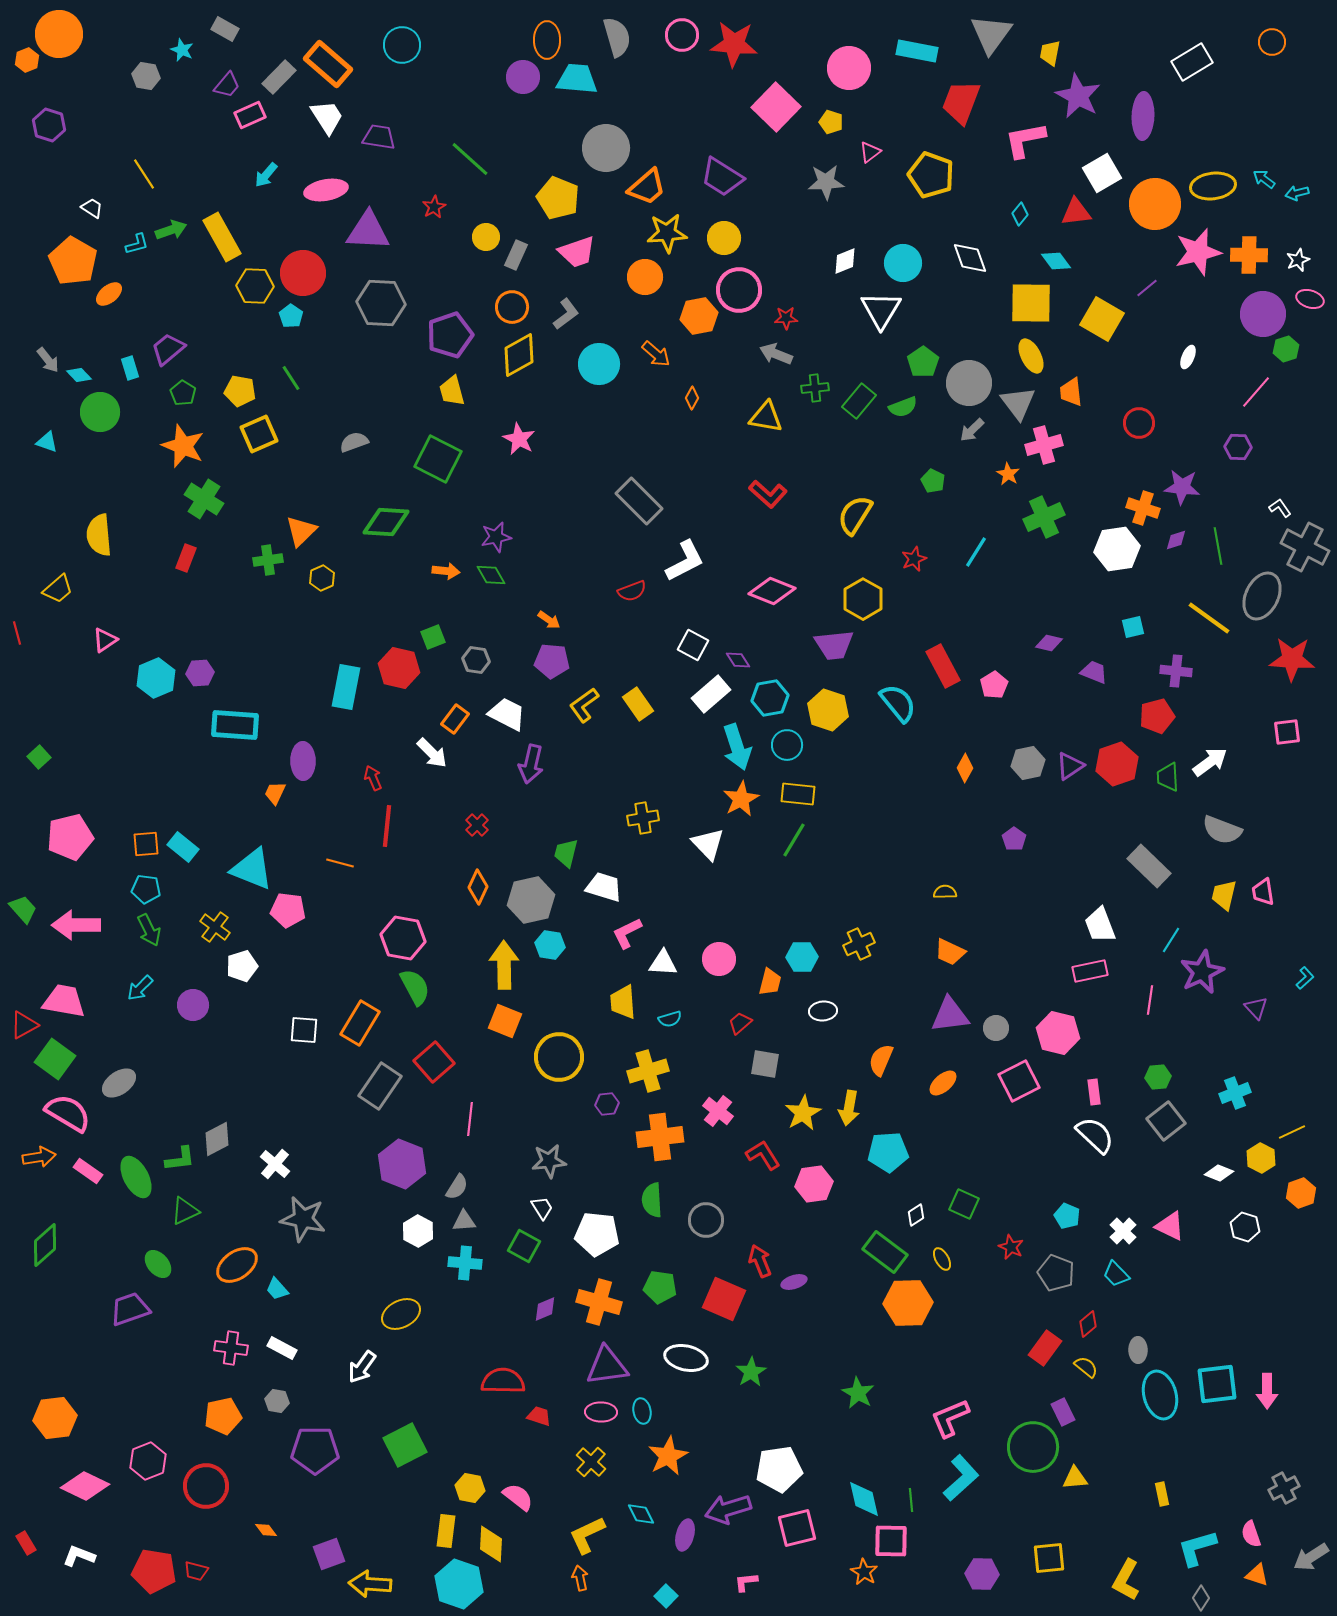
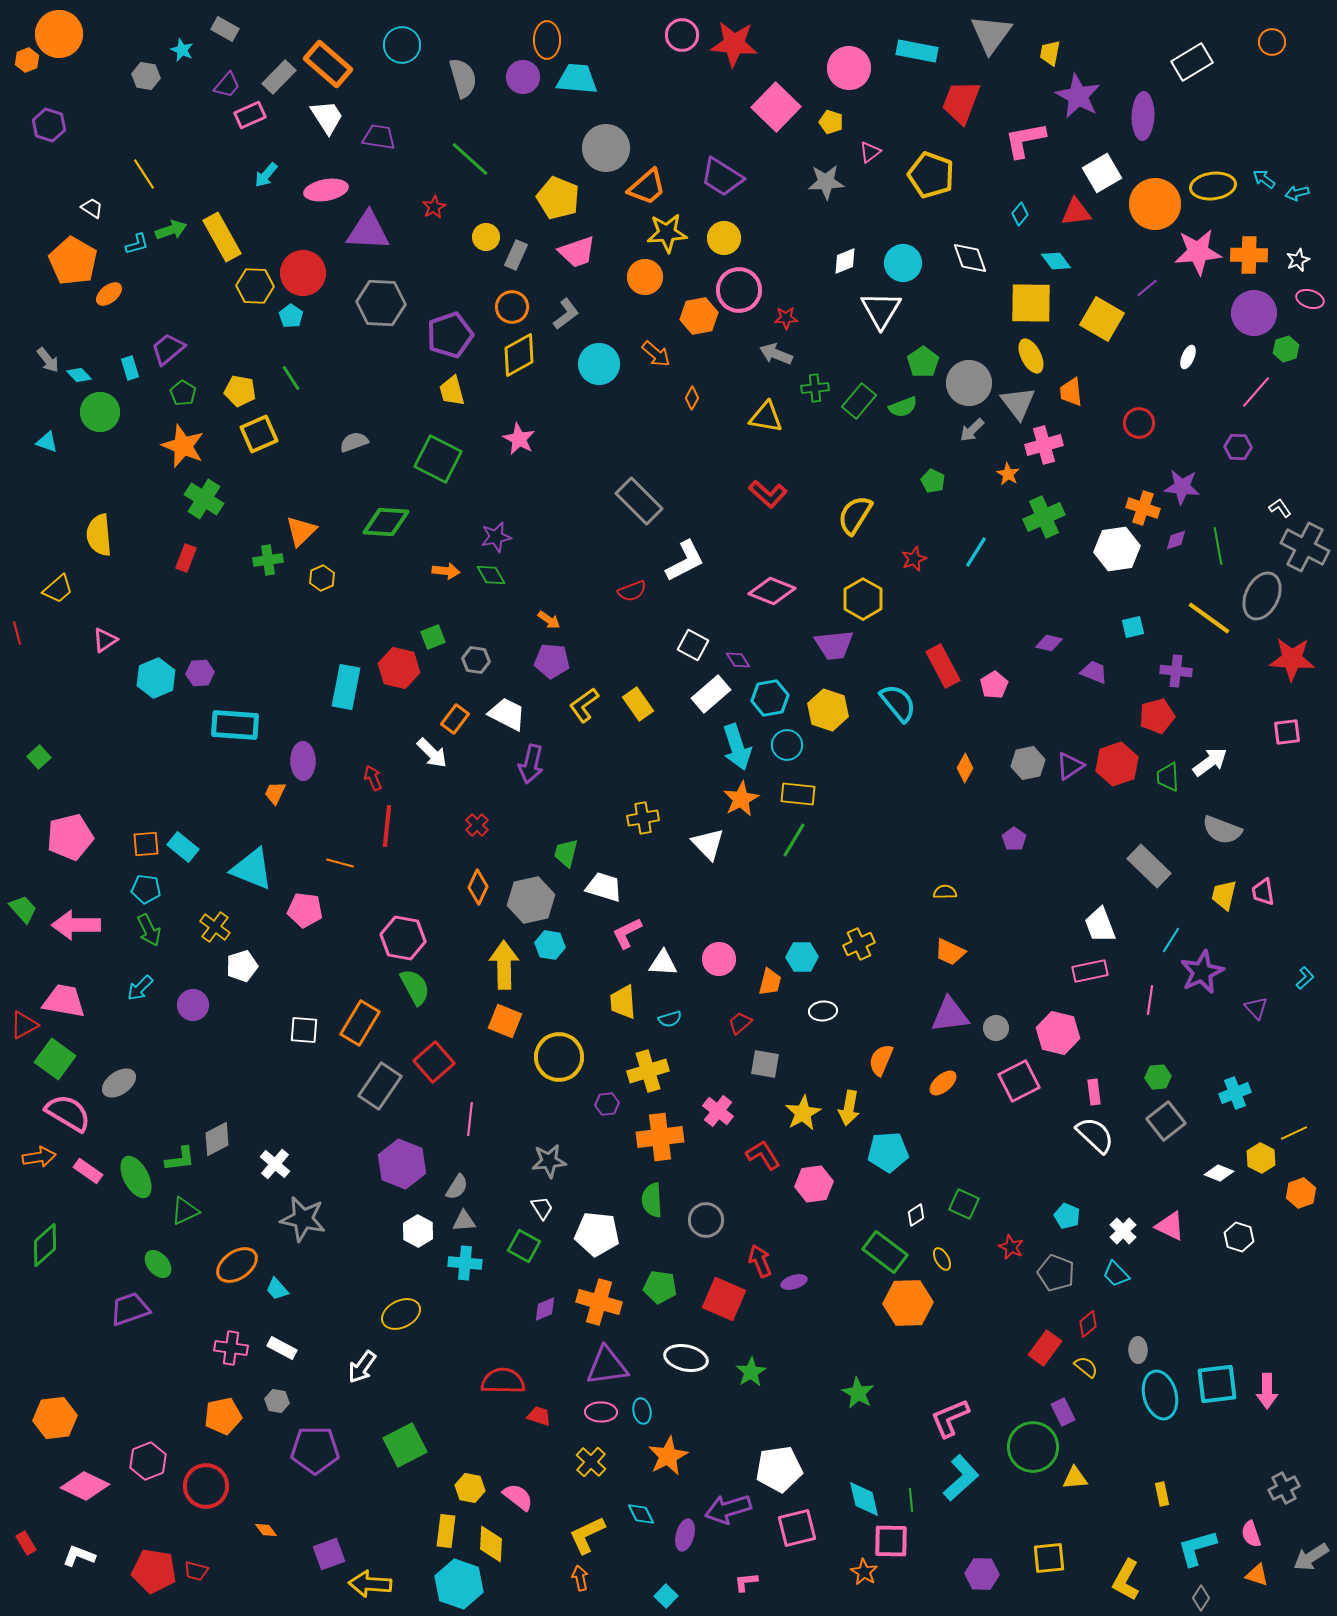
gray semicircle at (617, 37): moved 154 px left, 41 px down
pink star at (1198, 252): rotated 9 degrees clockwise
purple circle at (1263, 314): moved 9 px left, 1 px up
pink pentagon at (288, 910): moved 17 px right
yellow line at (1292, 1132): moved 2 px right, 1 px down
white hexagon at (1245, 1227): moved 6 px left, 10 px down
